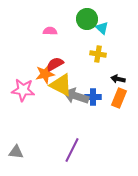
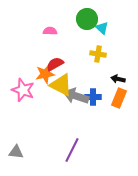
pink star: rotated 15 degrees clockwise
